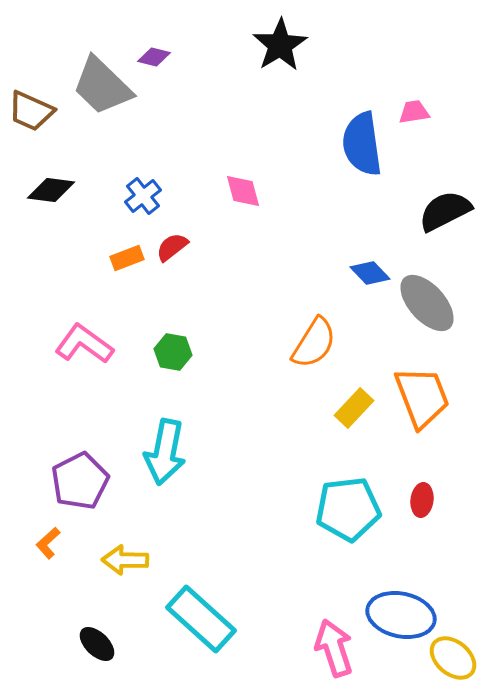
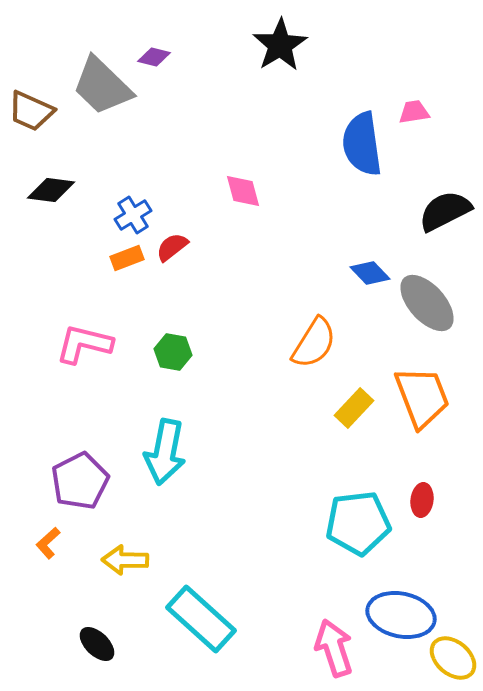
blue cross: moved 10 px left, 19 px down; rotated 6 degrees clockwise
pink L-shape: rotated 22 degrees counterclockwise
cyan pentagon: moved 10 px right, 14 px down
